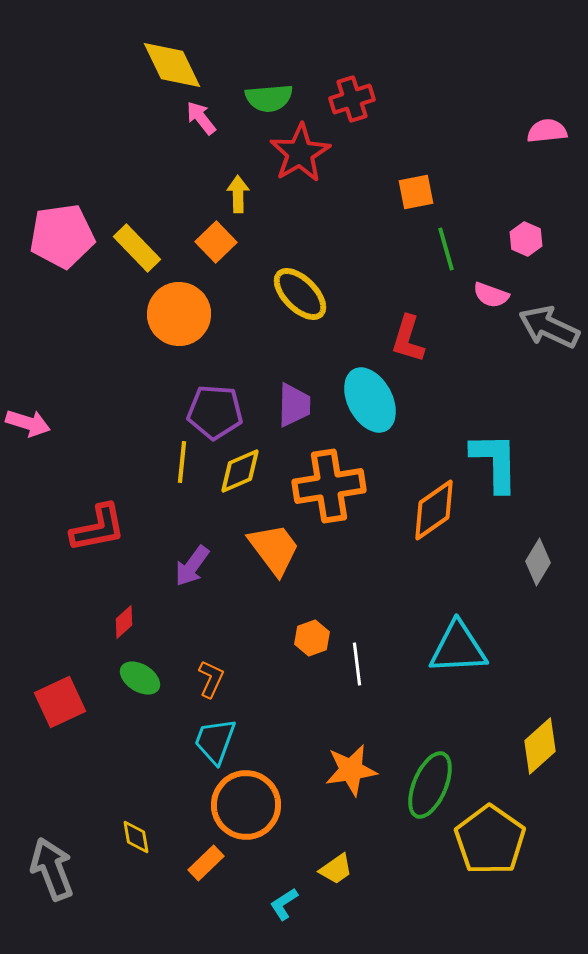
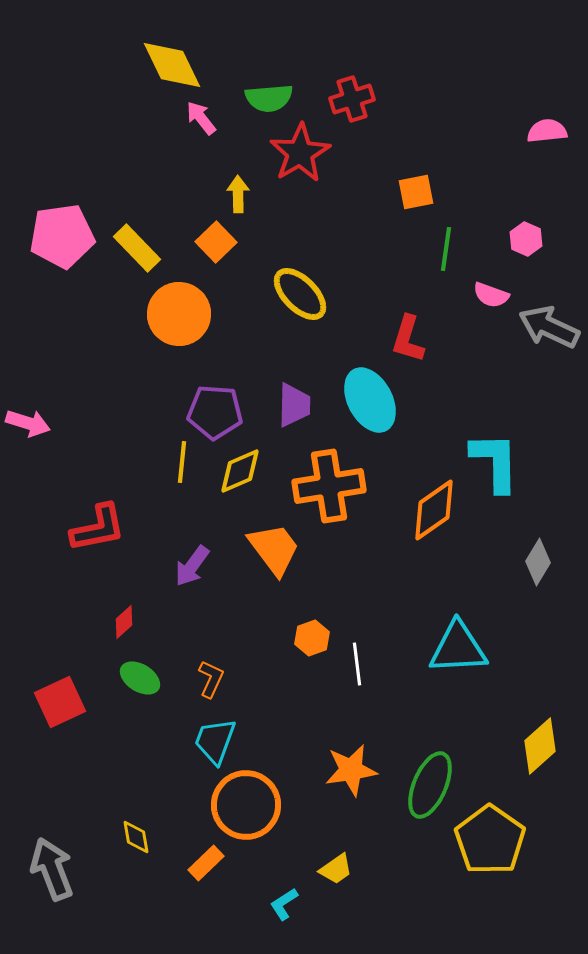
green line at (446, 249): rotated 24 degrees clockwise
